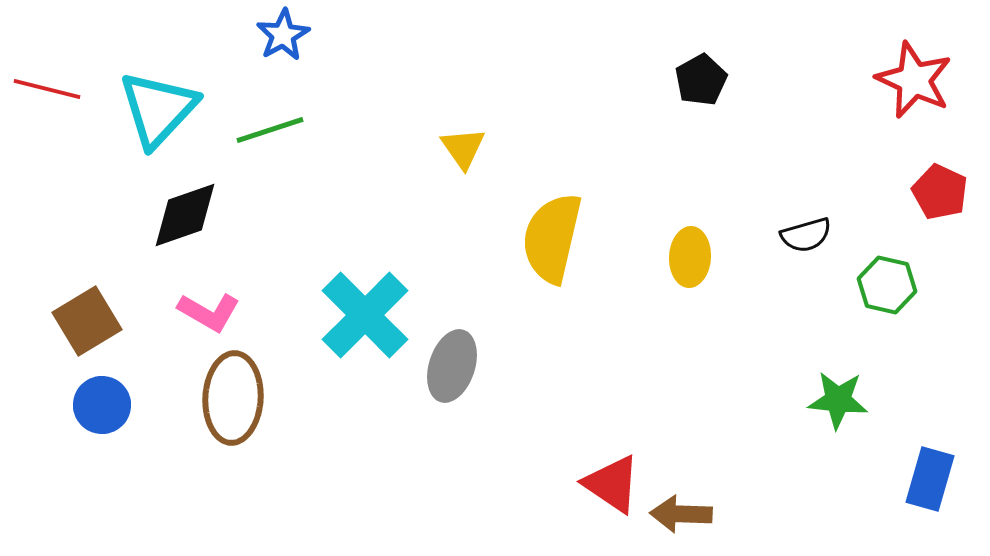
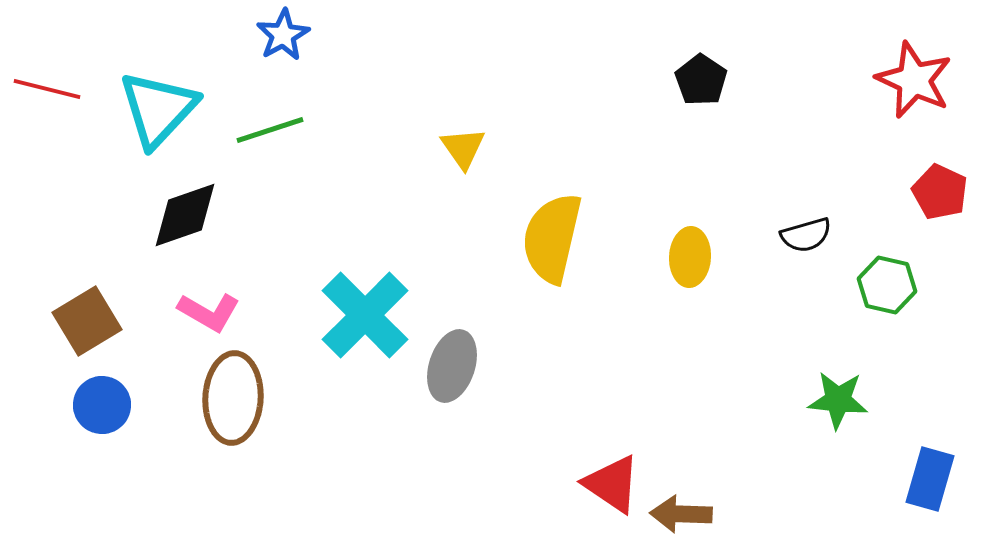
black pentagon: rotated 9 degrees counterclockwise
